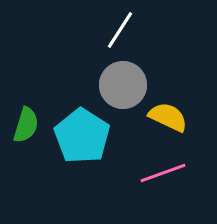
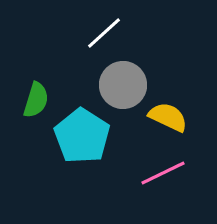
white line: moved 16 px left, 3 px down; rotated 15 degrees clockwise
green semicircle: moved 10 px right, 25 px up
pink line: rotated 6 degrees counterclockwise
